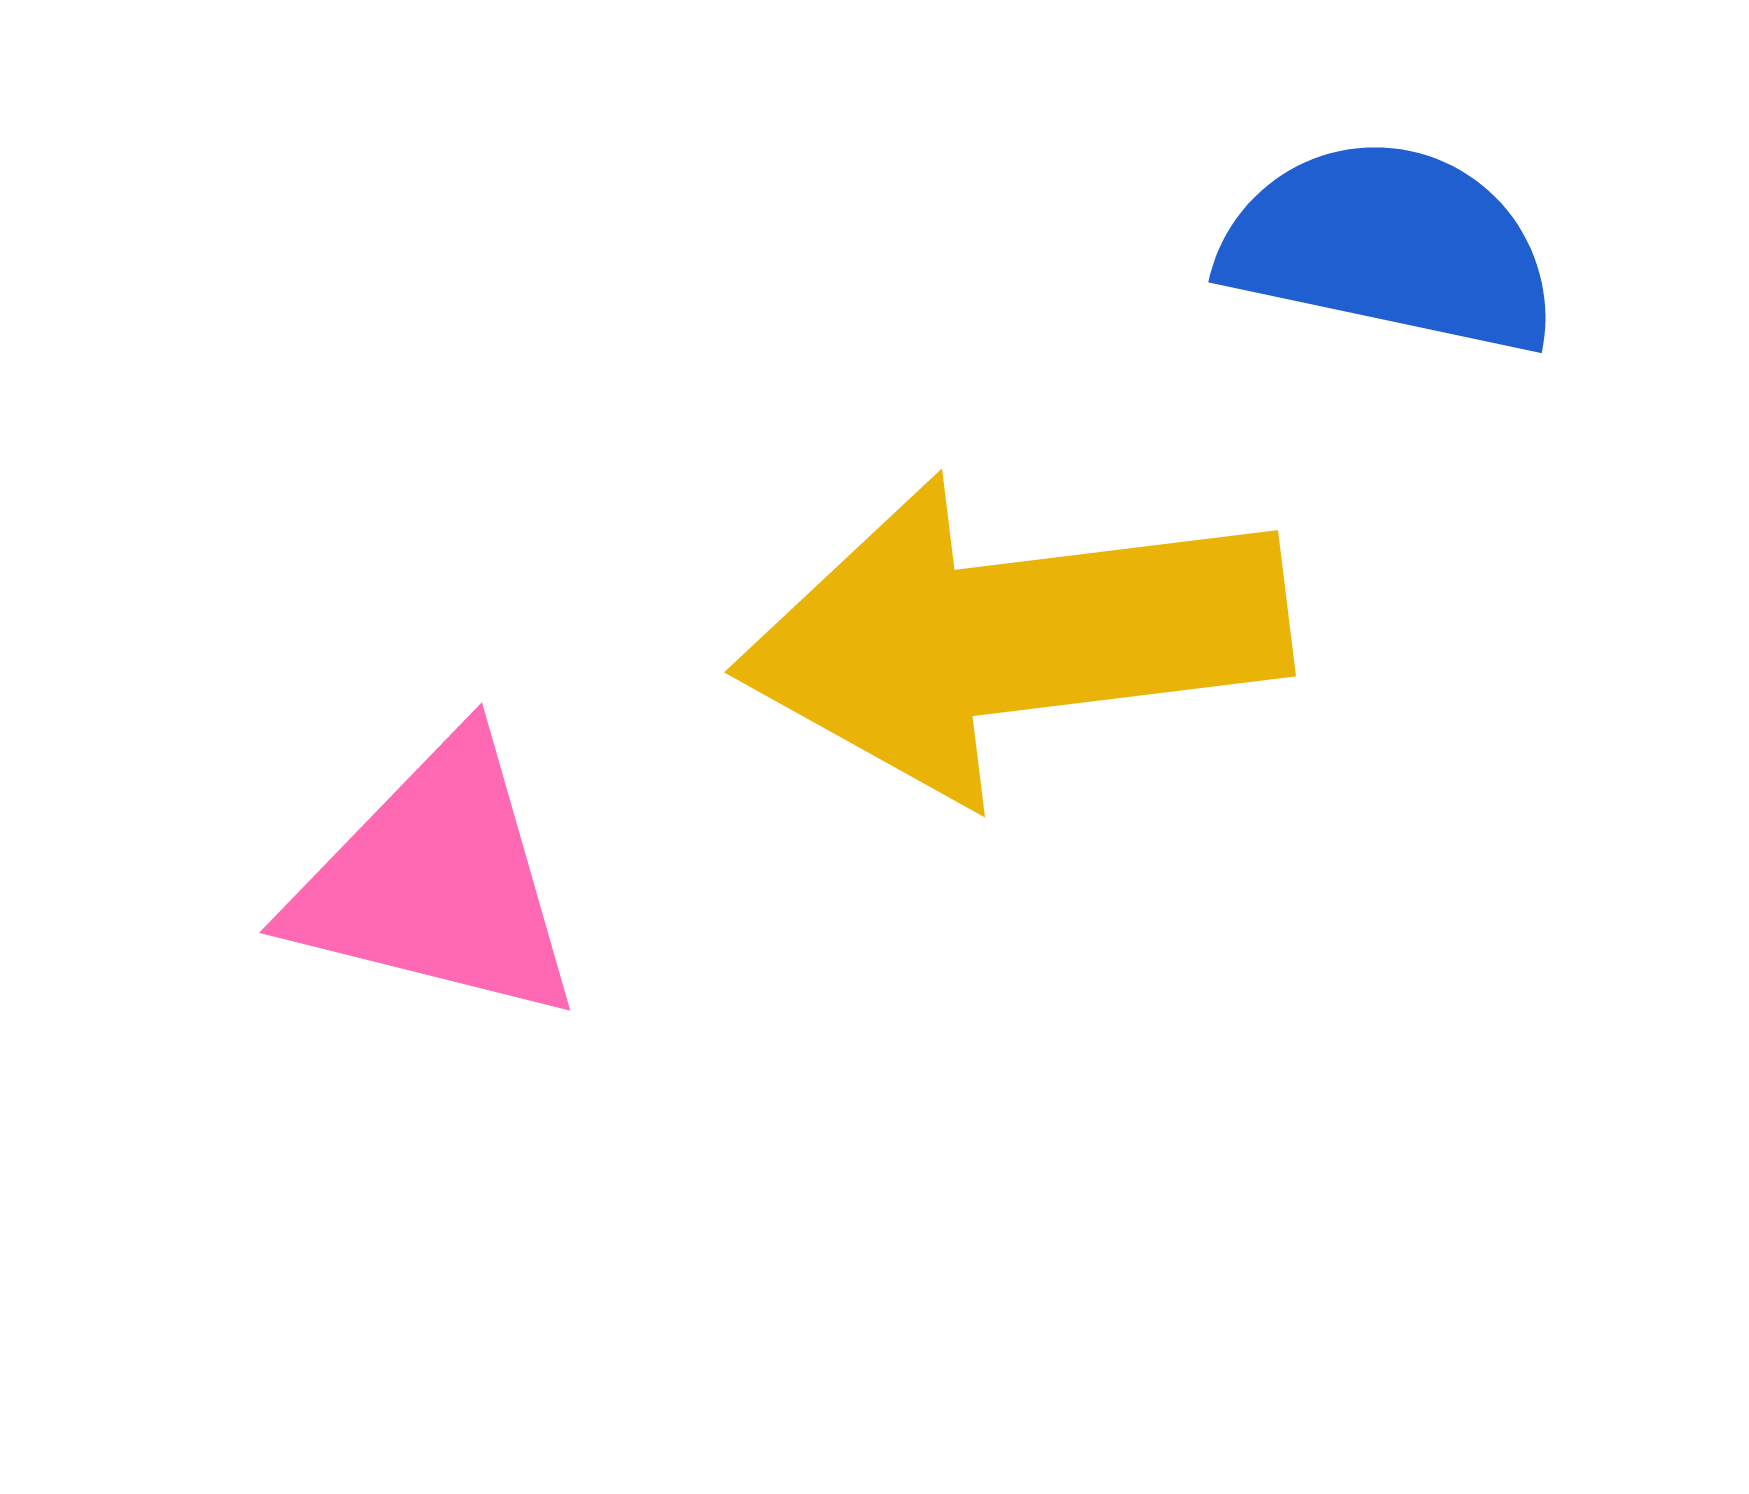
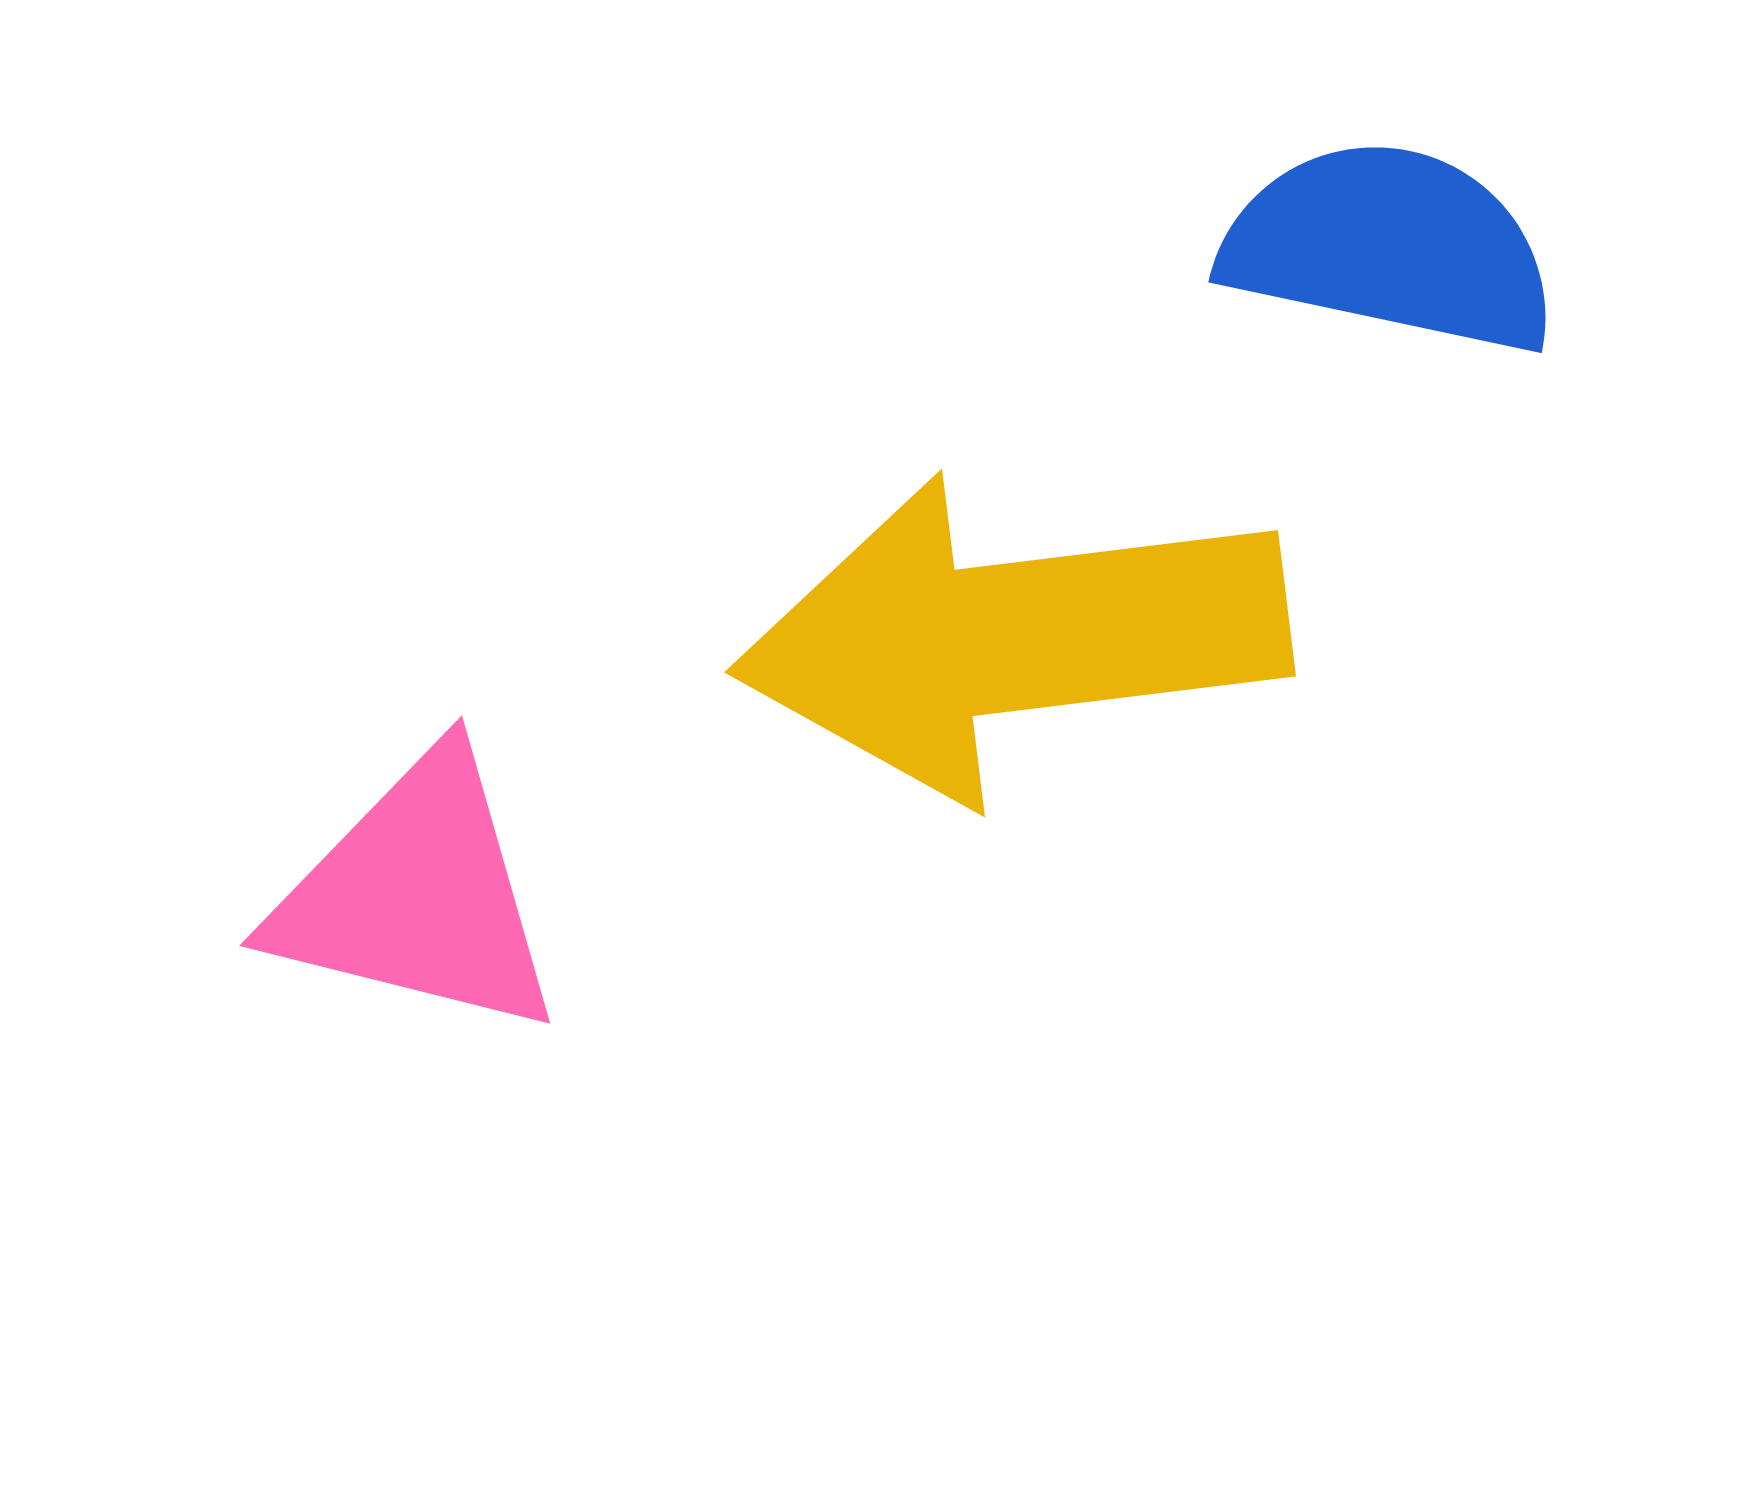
pink triangle: moved 20 px left, 13 px down
